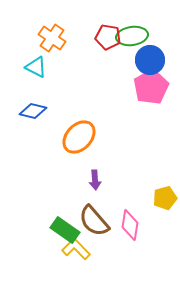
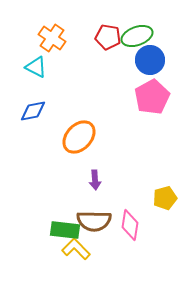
green ellipse: moved 5 px right; rotated 12 degrees counterclockwise
pink pentagon: moved 1 px right, 10 px down
blue diamond: rotated 24 degrees counterclockwise
brown semicircle: rotated 48 degrees counterclockwise
green rectangle: rotated 28 degrees counterclockwise
